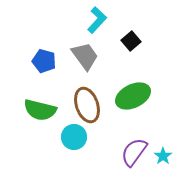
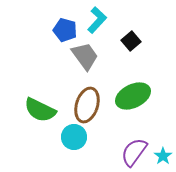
blue pentagon: moved 21 px right, 31 px up
brown ellipse: rotated 36 degrees clockwise
green semicircle: rotated 12 degrees clockwise
